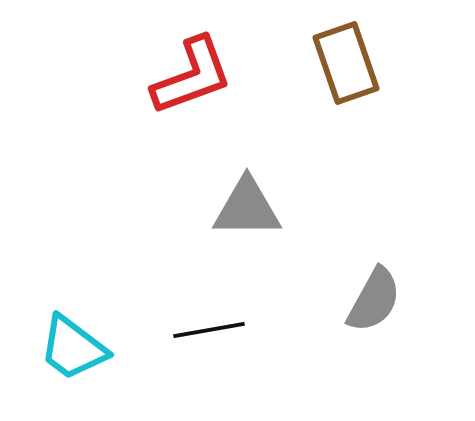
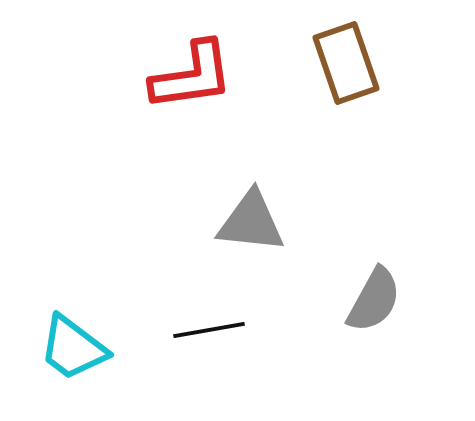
red L-shape: rotated 12 degrees clockwise
gray triangle: moved 4 px right, 14 px down; rotated 6 degrees clockwise
